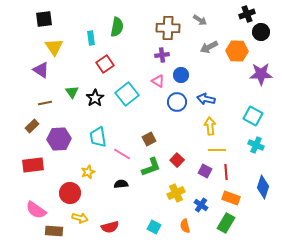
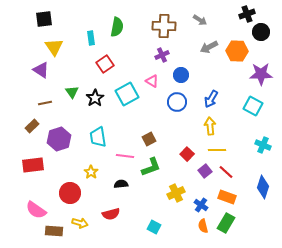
brown cross at (168, 28): moved 4 px left, 2 px up
purple cross at (162, 55): rotated 16 degrees counterclockwise
pink triangle at (158, 81): moved 6 px left
cyan square at (127, 94): rotated 10 degrees clockwise
blue arrow at (206, 99): moved 5 px right; rotated 72 degrees counterclockwise
cyan square at (253, 116): moved 10 px up
purple hexagon at (59, 139): rotated 15 degrees counterclockwise
cyan cross at (256, 145): moved 7 px right
pink line at (122, 154): moved 3 px right, 2 px down; rotated 24 degrees counterclockwise
red square at (177, 160): moved 10 px right, 6 px up
purple square at (205, 171): rotated 24 degrees clockwise
yellow star at (88, 172): moved 3 px right; rotated 16 degrees counterclockwise
red line at (226, 172): rotated 42 degrees counterclockwise
orange rectangle at (231, 198): moved 4 px left, 1 px up
yellow arrow at (80, 218): moved 5 px down
orange semicircle at (185, 226): moved 18 px right
red semicircle at (110, 227): moved 1 px right, 13 px up
